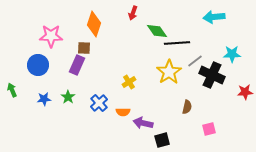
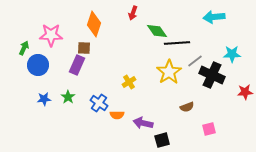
pink star: moved 1 px up
green arrow: moved 12 px right, 42 px up; rotated 48 degrees clockwise
blue cross: rotated 12 degrees counterclockwise
brown semicircle: rotated 56 degrees clockwise
orange semicircle: moved 6 px left, 3 px down
